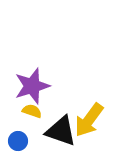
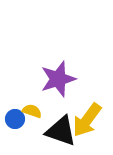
purple star: moved 26 px right, 7 px up
yellow arrow: moved 2 px left
blue circle: moved 3 px left, 22 px up
